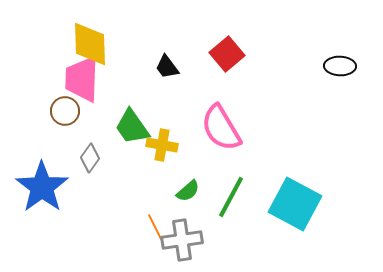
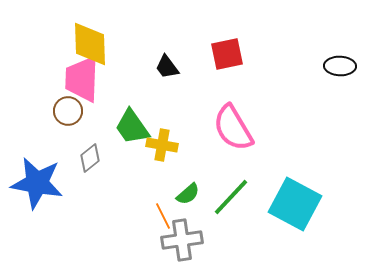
red square: rotated 28 degrees clockwise
brown circle: moved 3 px right
pink semicircle: moved 12 px right
gray diamond: rotated 16 degrees clockwise
blue star: moved 5 px left, 4 px up; rotated 26 degrees counterclockwise
green semicircle: moved 3 px down
green line: rotated 15 degrees clockwise
orange line: moved 8 px right, 11 px up
